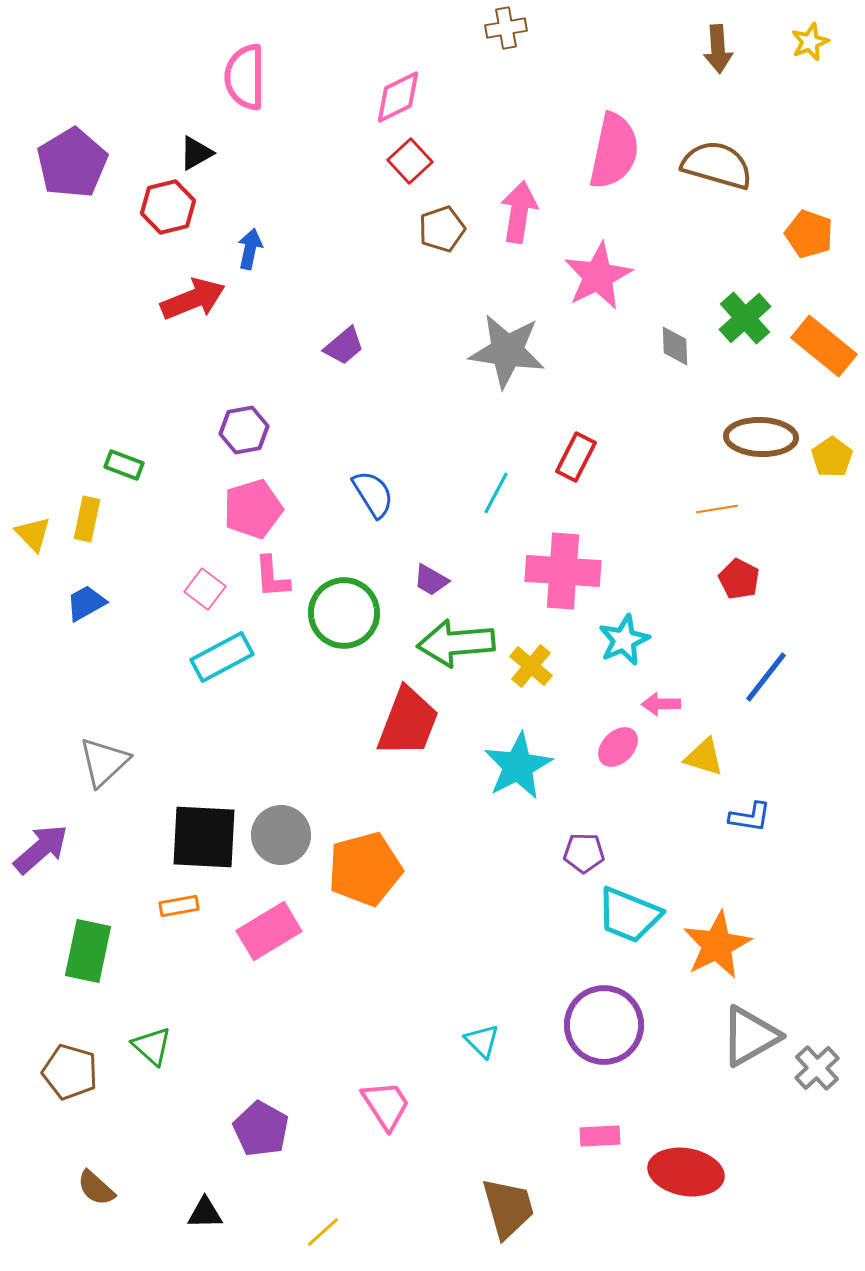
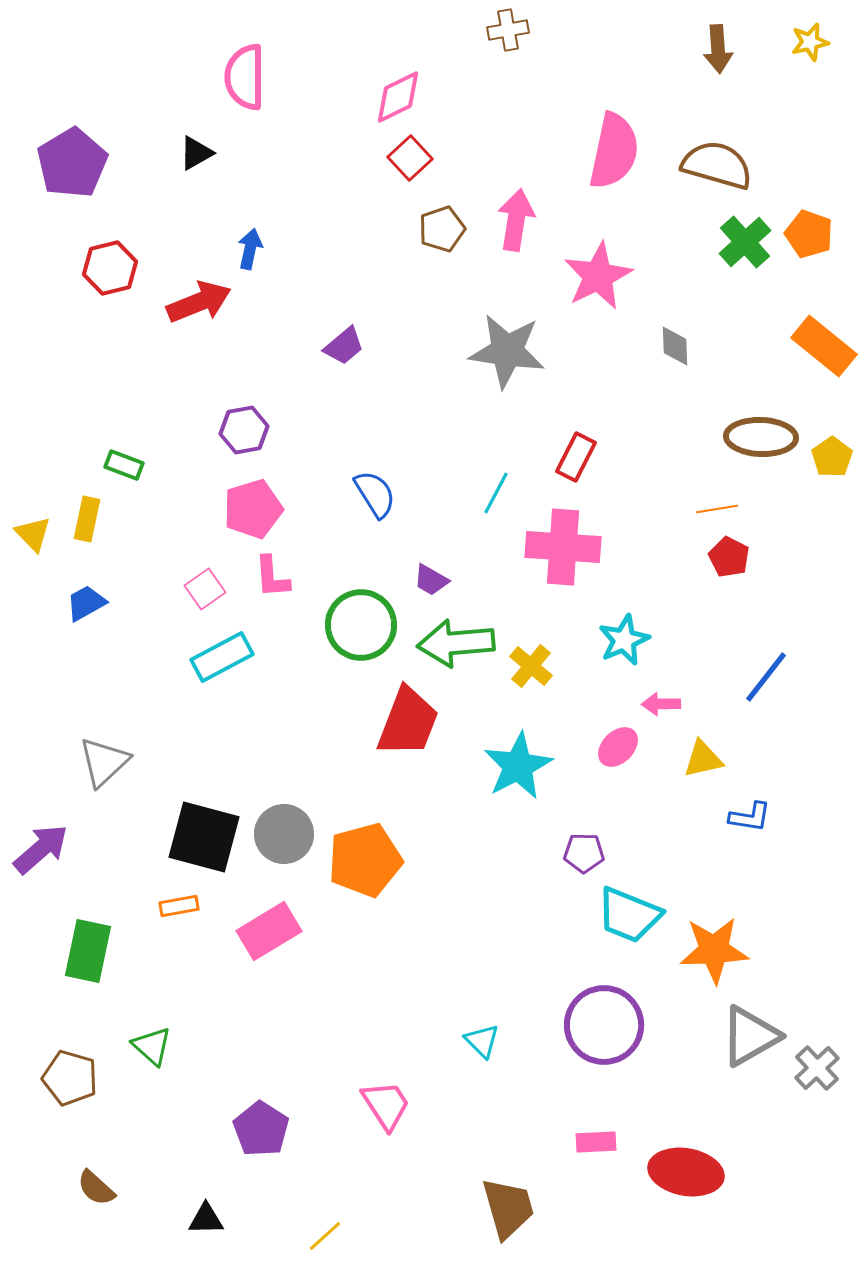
brown cross at (506, 28): moved 2 px right, 2 px down
yellow star at (810, 42): rotated 9 degrees clockwise
red square at (410, 161): moved 3 px up
red hexagon at (168, 207): moved 58 px left, 61 px down
pink arrow at (519, 212): moved 3 px left, 8 px down
red arrow at (193, 299): moved 6 px right, 3 px down
green cross at (745, 318): moved 76 px up
blue semicircle at (373, 494): moved 2 px right
pink cross at (563, 571): moved 24 px up
red pentagon at (739, 579): moved 10 px left, 22 px up
pink square at (205, 589): rotated 18 degrees clockwise
green circle at (344, 613): moved 17 px right, 12 px down
yellow triangle at (704, 757): moved 1 px left, 2 px down; rotated 30 degrees counterclockwise
gray circle at (281, 835): moved 3 px right, 1 px up
black square at (204, 837): rotated 12 degrees clockwise
orange pentagon at (365, 869): moved 9 px up
orange star at (717, 945): moved 3 px left, 5 px down; rotated 24 degrees clockwise
brown pentagon at (70, 1072): moved 6 px down
purple pentagon at (261, 1129): rotated 4 degrees clockwise
pink rectangle at (600, 1136): moved 4 px left, 6 px down
black triangle at (205, 1213): moved 1 px right, 6 px down
yellow line at (323, 1232): moved 2 px right, 4 px down
